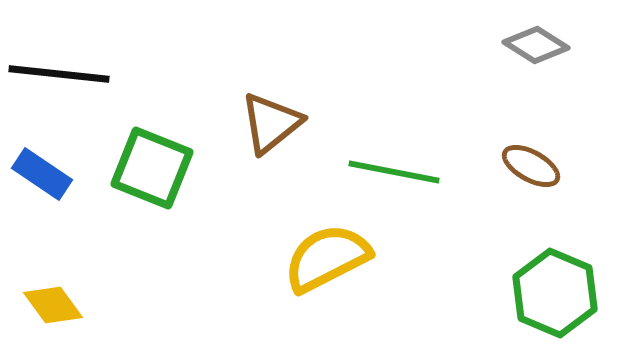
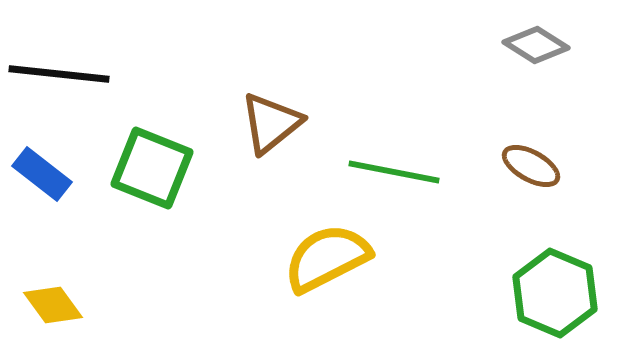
blue rectangle: rotated 4 degrees clockwise
